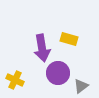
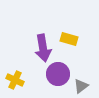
purple arrow: moved 1 px right
purple circle: moved 1 px down
